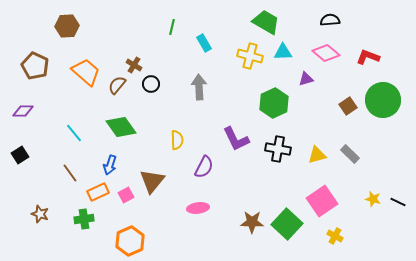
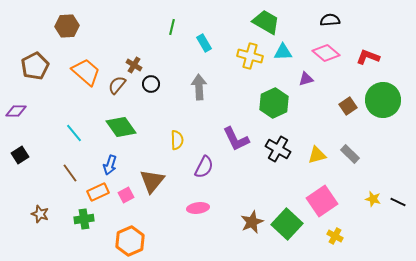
brown pentagon at (35, 66): rotated 20 degrees clockwise
purple diamond at (23, 111): moved 7 px left
black cross at (278, 149): rotated 20 degrees clockwise
brown star at (252, 222): rotated 25 degrees counterclockwise
